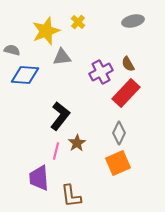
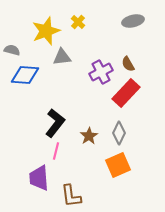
black L-shape: moved 5 px left, 7 px down
brown star: moved 12 px right, 7 px up
orange square: moved 2 px down
